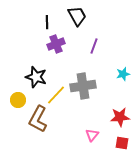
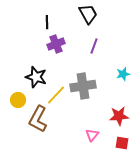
black trapezoid: moved 11 px right, 2 px up
red star: moved 1 px left, 1 px up
